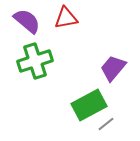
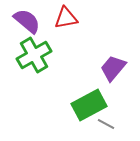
green cross: moved 1 px left, 6 px up; rotated 12 degrees counterclockwise
gray line: rotated 66 degrees clockwise
